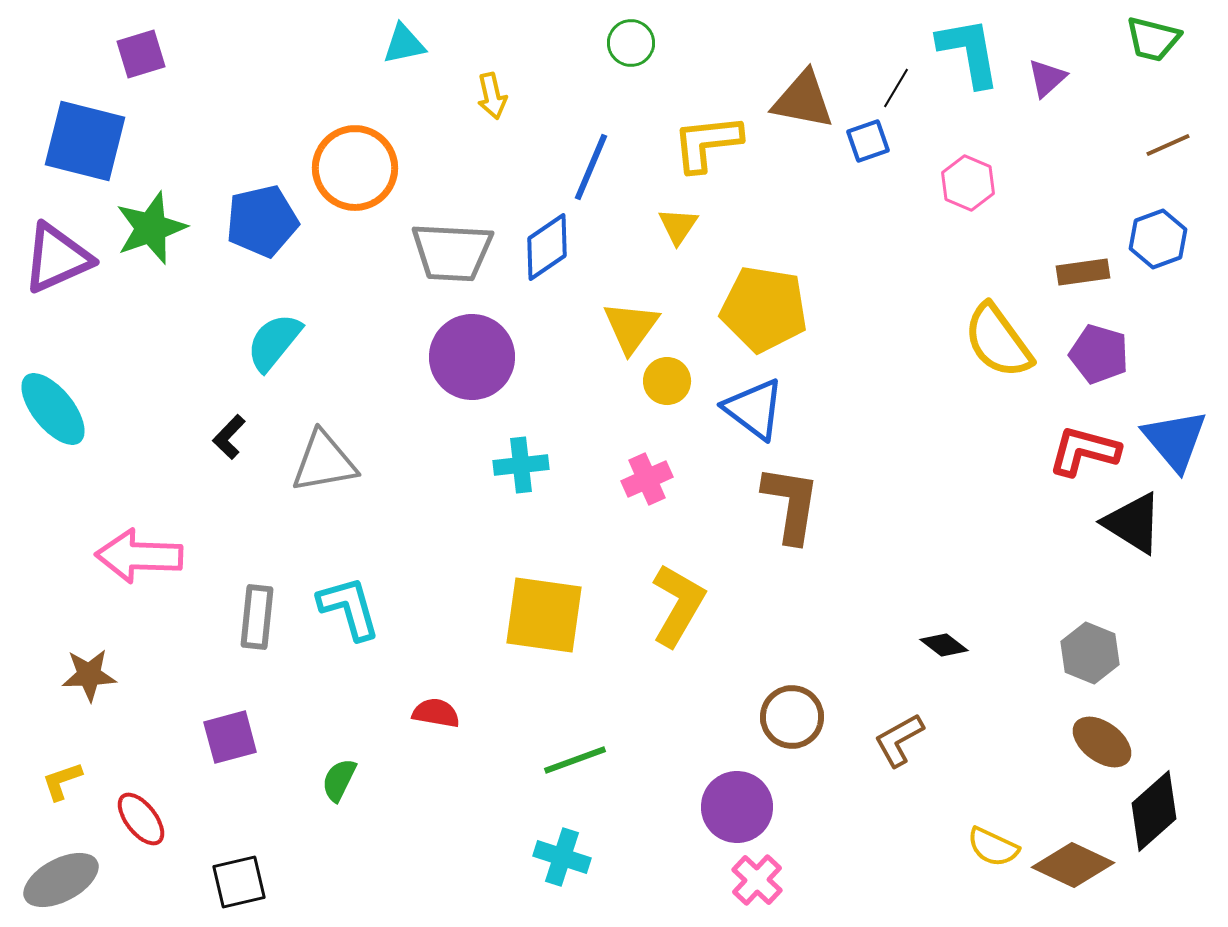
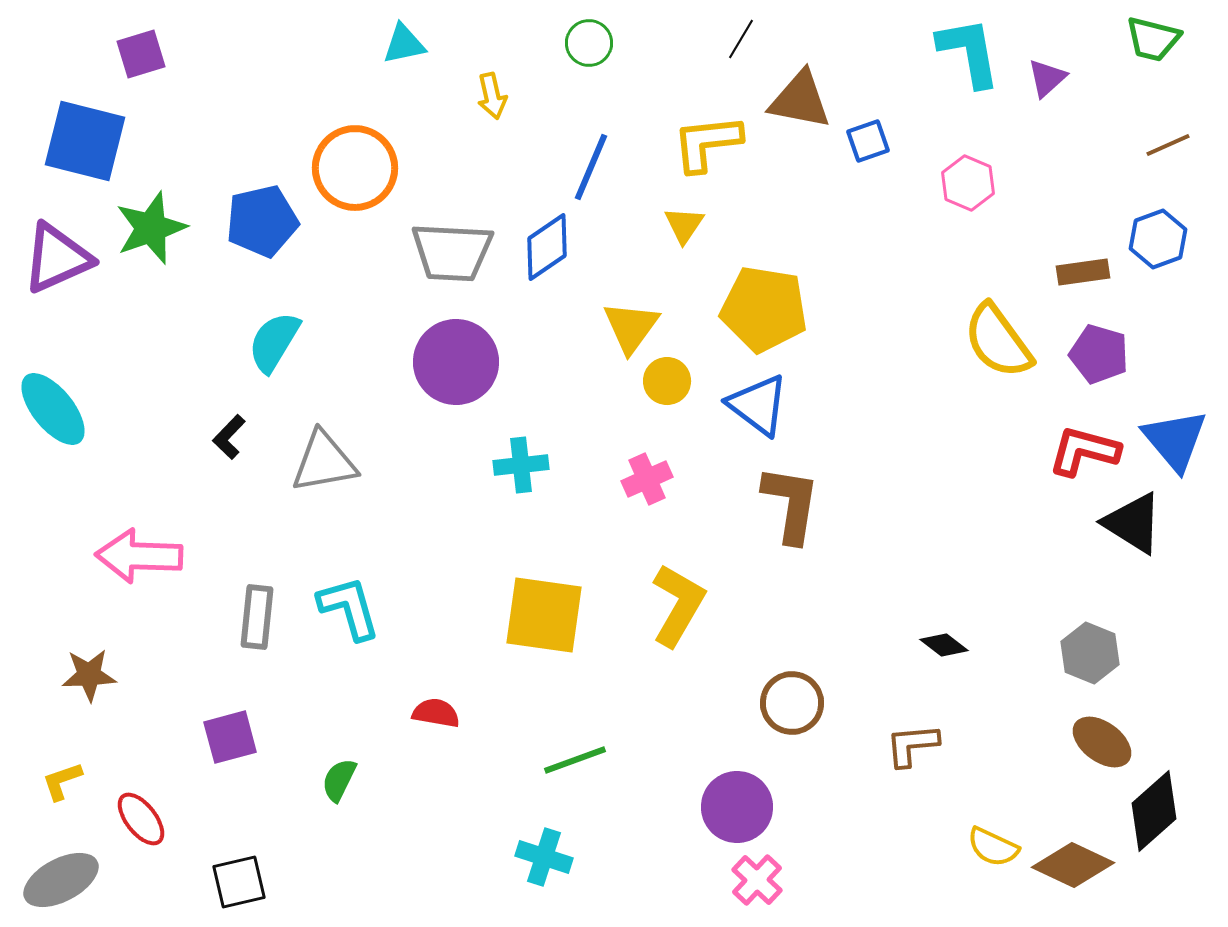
green circle at (631, 43): moved 42 px left
black line at (896, 88): moved 155 px left, 49 px up
brown triangle at (803, 100): moved 3 px left
yellow triangle at (678, 226): moved 6 px right, 1 px up
cyan semicircle at (274, 342): rotated 8 degrees counterclockwise
purple circle at (472, 357): moved 16 px left, 5 px down
blue triangle at (754, 409): moved 4 px right, 4 px up
brown circle at (792, 717): moved 14 px up
brown L-shape at (899, 740): moved 13 px right, 5 px down; rotated 24 degrees clockwise
cyan cross at (562, 857): moved 18 px left
